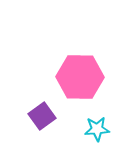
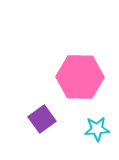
purple square: moved 3 px down
